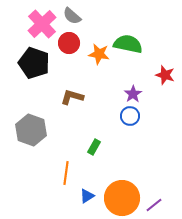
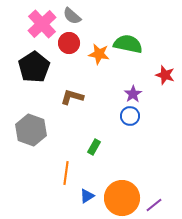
black pentagon: moved 4 px down; rotated 20 degrees clockwise
